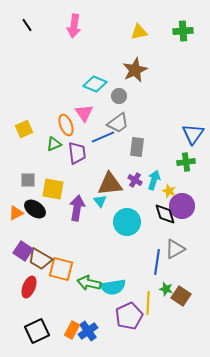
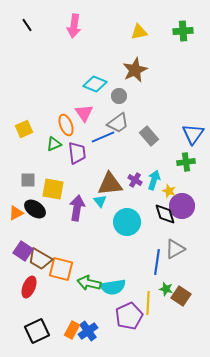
gray rectangle at (137, 147): moved 12 px right, 11 px up; rotated 48 degrees counterclockwise
